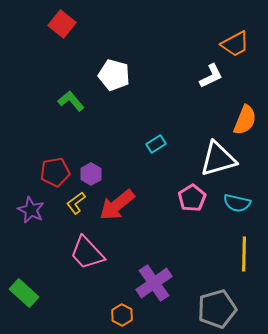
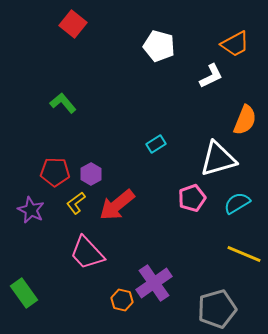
red square: moved 11 px right
white pentagon: moved 45 px right, 29 px up
green L-shape: moved 8 px left, 2 px down
red pentagon: rotated 12 degrees clockwise
pink pentagon: rotated 12 degrees clockwise
cyan semicircle: rotated 136 degrees clockwise
yellow line: rotated 68 degrees counterclockwise
green rectangle: rotated 12 degrees clockwise
orange hexagon: moved 15 px up; rotated 15 degrees counterclockwise
